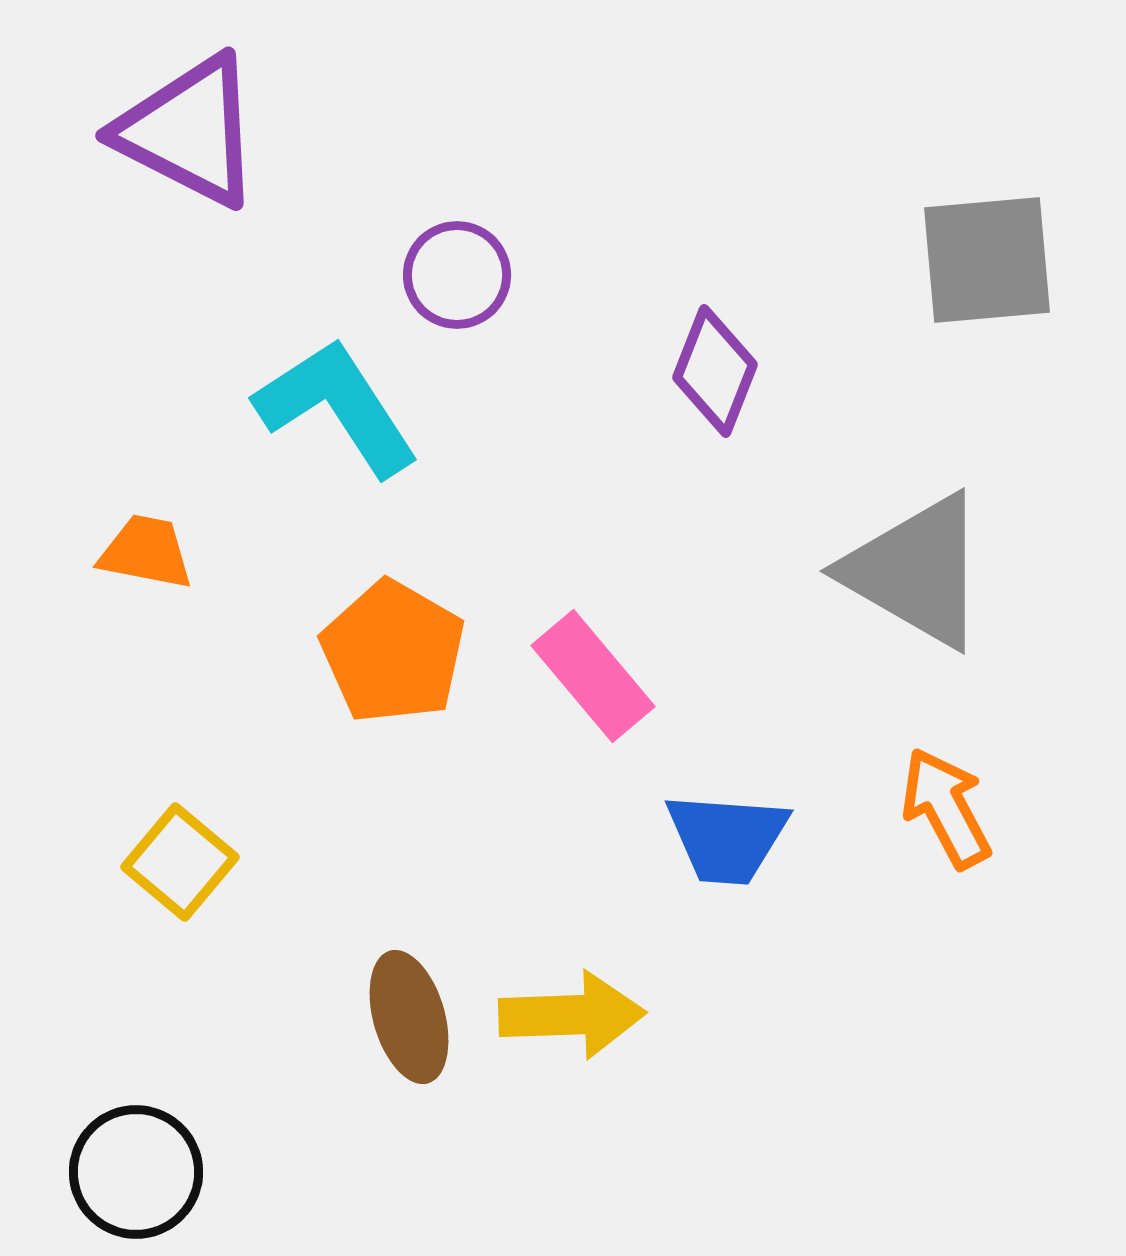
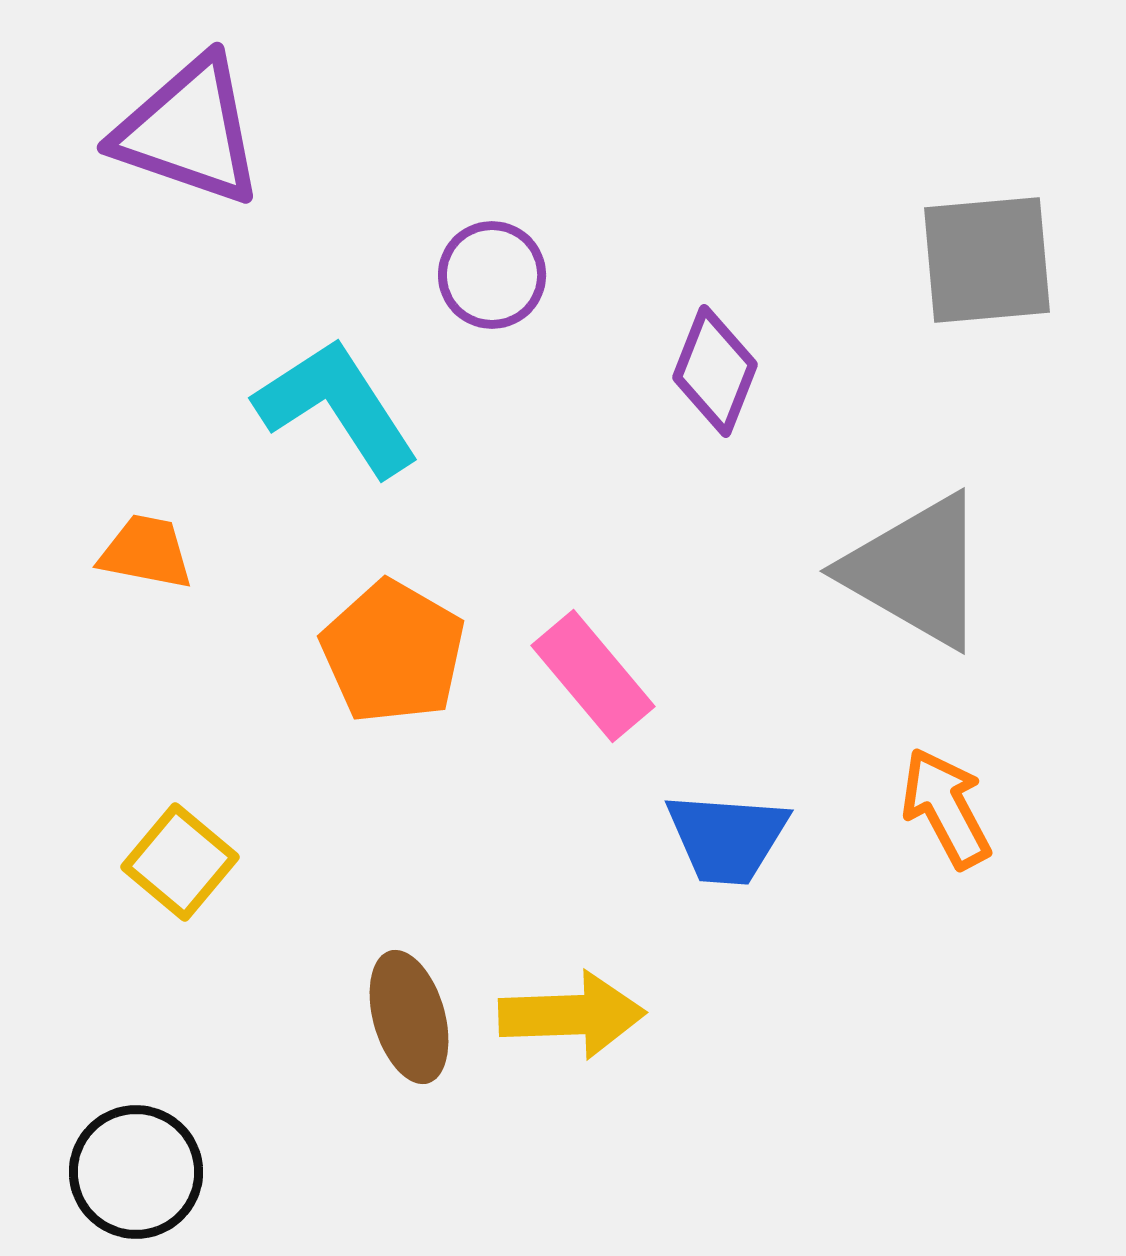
purple triangle: rotated 8 degrees counterclockwise
purple circle: moved 35 px right
